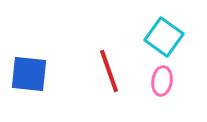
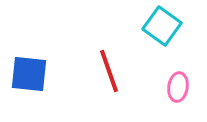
cyan square: moved 2 px left, 11 px up
pink ellipse: moved 16 px right, 6 px down
